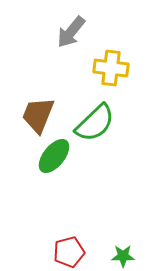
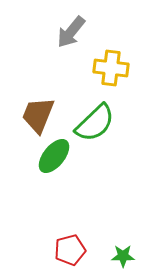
red pentagon: moved 1 px right, 2 px up
